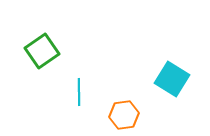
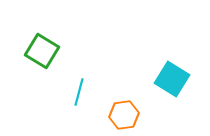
green square: rotated 24 degrees counterclockwise
cyan line: rotated 16 degrees clockwise
